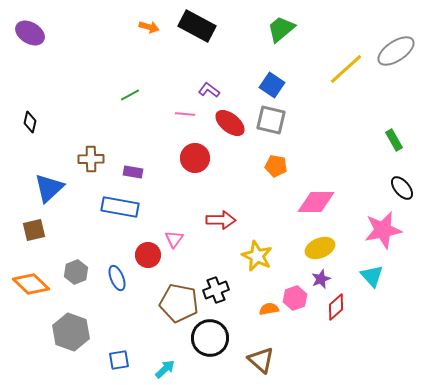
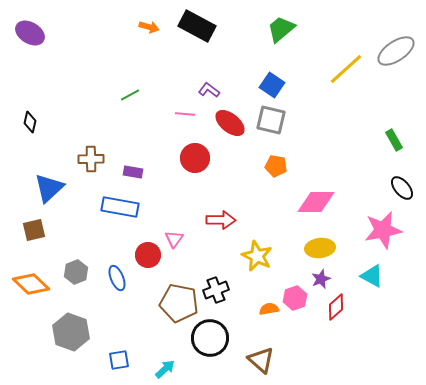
yellow ellipse at (320, 248): rotated 16 degrees clockwise
cyan triangle at (372, 276): rotated 20 degrees counterclockwise
